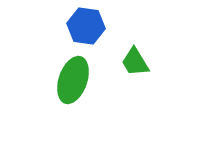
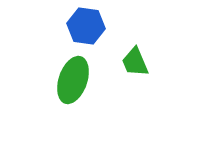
green trapezoid: rotated 8 degrees clockwise
